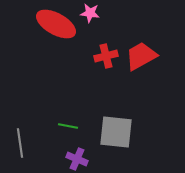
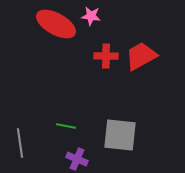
pink star: moved 1 px right, 3 px down
red cross: rotated 15 degrees clockwise
green line: moved 2 px left
gray square: moved 4 px right, 3 px down
